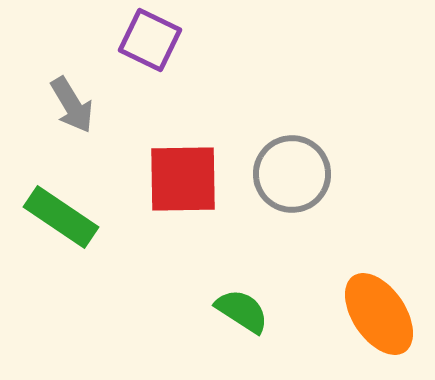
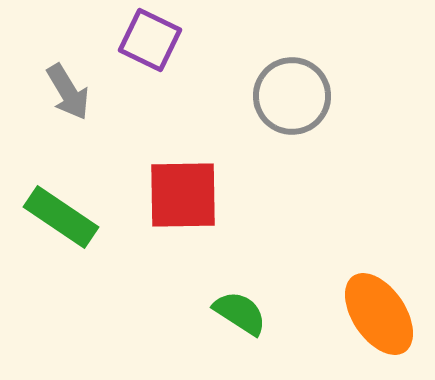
gray arrow: moved 4 px left, 13 px up
gray circle: moved 78 px up
red square: moved 16 px down
green semicircle: moved 2 px left, 2 px down
